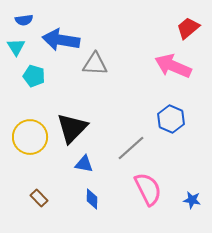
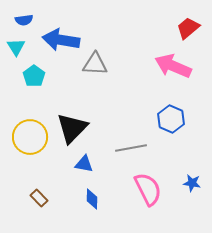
cyan pentagon: rotated 20 degrees clockwise
gray line: rotated 32 degrees clockwise
blue star: moved 17 px up
